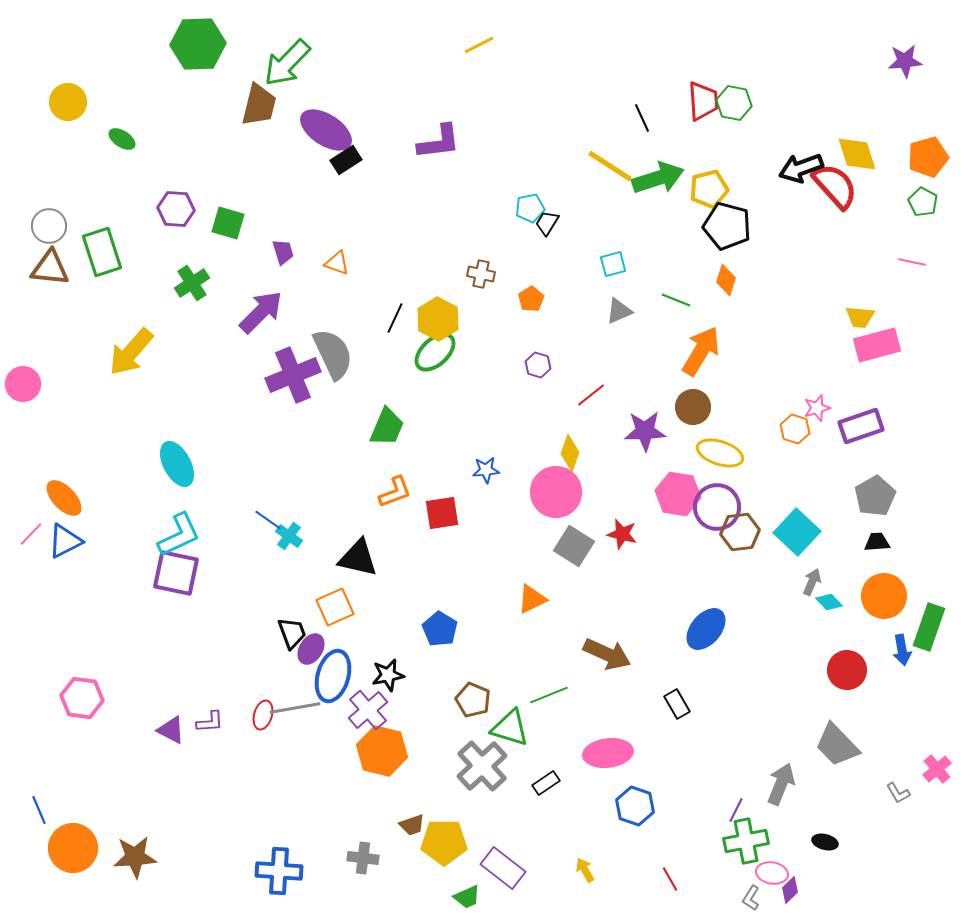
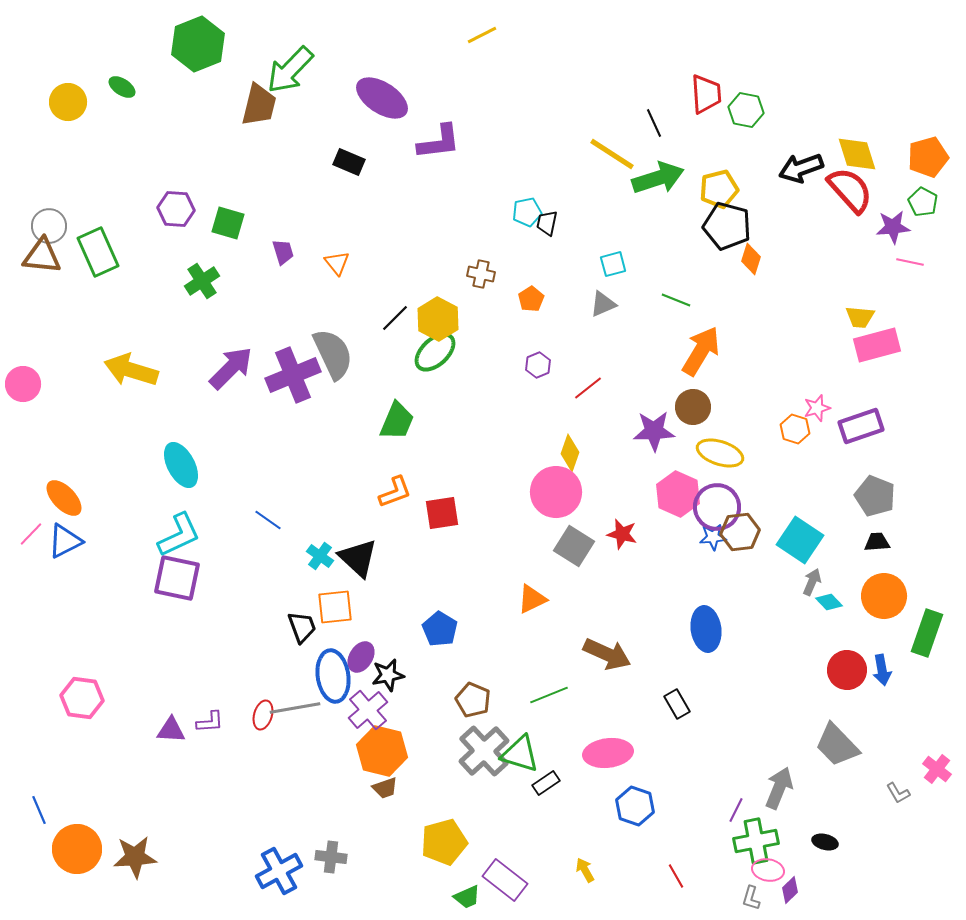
green hexagon at (198, 44): rotated 20 degrees counterclockwise
yellow line at (479, 45): moved 3 px right, 10 px up
purple star at (905, 61): moved 12 px left, 166 px down
green arrow at (287, 63): moved 3 px right, 7 px down
red trapezoid at (703, 101): moved 3 px right, 7 px up
green hexagon at (734, 103): moved 12 px right, 7 px down
black line at (642, 118): moved 12 px right, 5 px down
purple ellipse at (326, 130): moved 56 px right, 32 px up
green ellipse at (122, 139): moved 52 px up
black rectangle at (346, 160): moved 3 px right, 2 px down; rotated 56 degrees clockwise
yellow line at (610, 166): moved 2 px right, 12 px up
red semicircle at (835, 186): moved 15 px right, 4 px down
yellow pentagon at (709, 189): moved 10 px right
cyan pentagon at (530, 208): moved 3 px left, 4 px down
black trapezoid at (547, 223): rotated 20 degrees counterclockwise
green rectangle at (102, 252): moved 4 px left; rotated 6 degrees counterclockwise
pink line at (912, 262): moved 2 px left
orange triangle at (337, 263): rotated 32 degrees clockwise
brown triangle at (50, 268): moved 8 px left, 12 px up
orange diamond at (726, 280): moved 25 px right, 21 px up
green cross at (192, 283): moved 10 px right, 2 px up
gray triangle at (619, 311): moved 16 px left, 7 px up
purple arrow at (261, 312): moved 30 px left, 56 px down
black line at (395, 318): rotated 20 degrees clockwise
yellow arrow at (131, 352): moved 18 px down; rotated 66 degrees clockwise
purple hexagon at (538, 365): rotated 20 degrees clockwise
red line at (591, 395): moved 3 px left, 7 px up
green trapezoid at (387, 427): moved 10 px right, 6 px up
purple star at (645, 431): moved 9 px right
cyan ellipse at (177, 464): moved 4 px right, 1 px down
blue star at (486, 470): moved 227 px right, 67 px down
pink hexagon at (678, 494): rotated 15 degrees clockwise
gray pentagon at (875, 496): rotated 21 degrees counterclockwise
cyan square at (797, 532): moved 3 px right, 8 px down; rotated 9 degrees counterclockwise
cyan cross at (289, 536): moved 31 px right, 20 px down
black triangle at (358, 558): rotated 30 degrees clockwise
purple square at (176, 573): moved 1 px right, 5 px down
orange square at (335, 607): rotated 18 degrees clockwise
green rectangle at (929, 627): moved 2 px left, 6 px down
blue ellipse at (706, 629): rotated 48 degrees counterclockwise
black trapezoid at (292, 633): moved 10 px right, 6 px up
purple ellipse at (311, 649): moved 50 px right, 8 px down
blue arrow at (902, 650): moved 20 px left, 20 px down
blue ellipse at (333, 676): rotated 24 degrees counterclockwise
green triangle at (510, 728): moved 10 px right, 26 px down
purple triangle at (171, 730): rotated 24 degrees counterclockwise
gray cross at (482, 766): moved 2 px right, 15 px up
pink cross at (937, 769): rotated 12 degrees counterclockwise
gray arrow at (781, 784): moved 2 px left, 4 px down
brown trapezoid at (412, 825): moved 27 px left, 37 px up
green cross at (746, 841): moved 10 px right
yellow pentagon at (444, 842): rotated 15 degrees counterclockwise
orange circle at (73, 848): moved 4 px right, 1 px down
gray cross at (363, 858): moved 32 px left, 1 px up
purple rectangle at (503, 868): moved 2 px right, 12 px down
blue cross at (279, 871): rotated 33 degrees counterclockwise
pink ellipse at (772, 873): moved 4 px left, 3 px up
red line at (670, 879): moved 6 px right, 3 px up
gray L-shape at (751, 898): rotated 15 degrees counterclockwise
